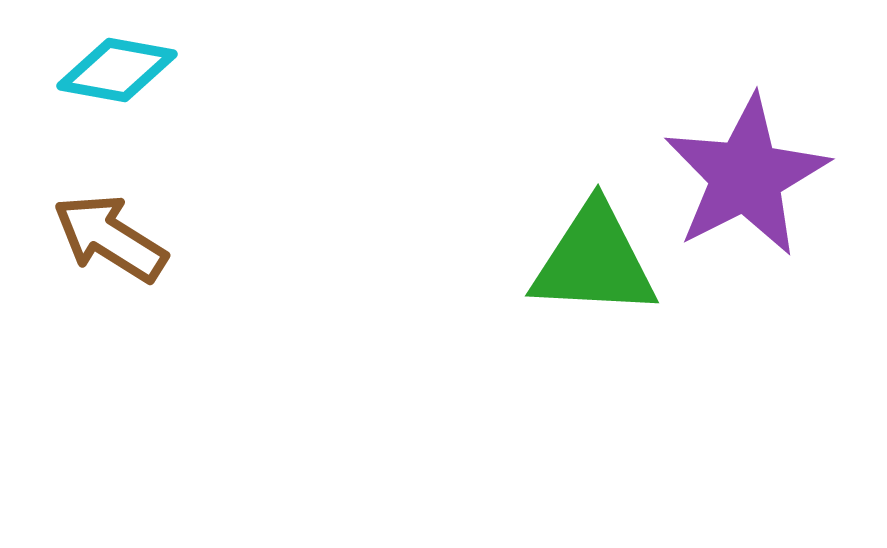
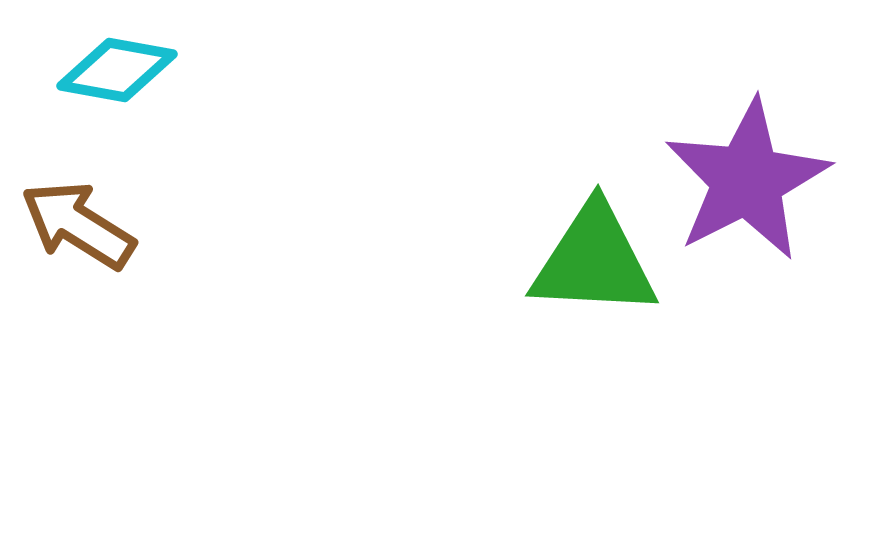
purple star: moved 1 px right, 4 px down
brown arrow: moved 32 px left, 13 px up
